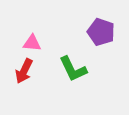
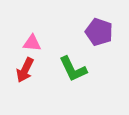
purple pentagon: moved 2 px left
red arrow: moved 1 px right, 1 px up
